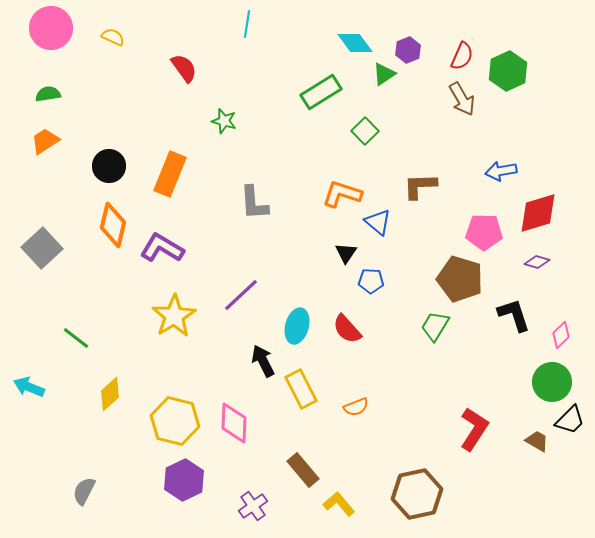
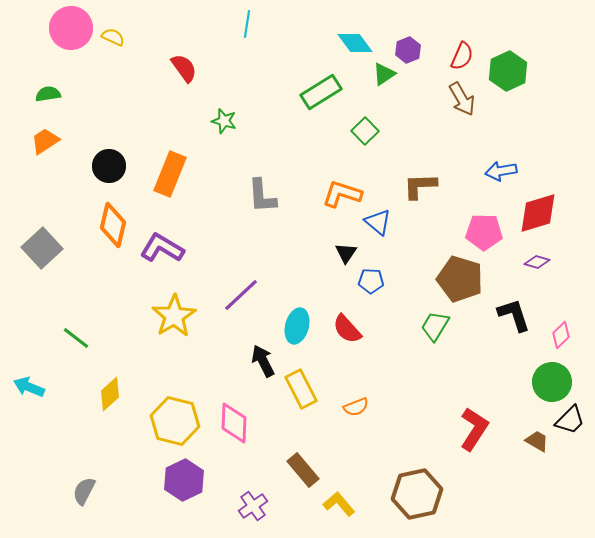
pink circle at (51, 28): moved 20 px right
gray L-shape at (254, 203): moved 8 px right, 7 px up
